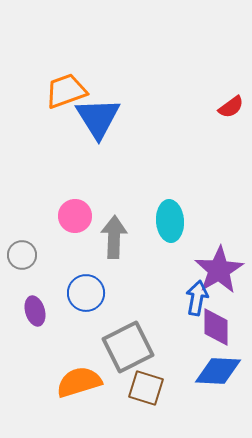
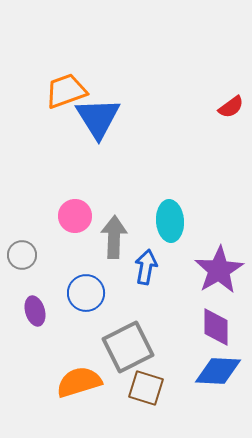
blue arrow: moved 51 px left, 31 px up
